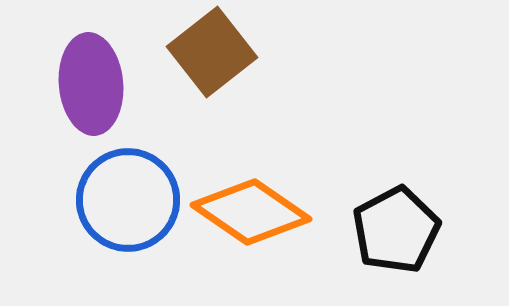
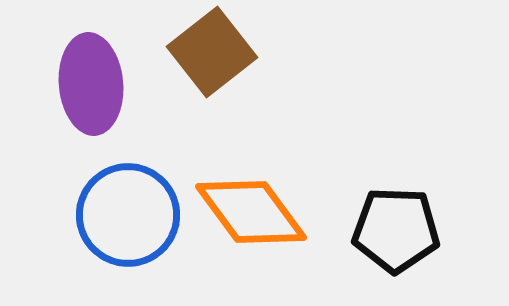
blue circle: moved 15 px down
orange diamond: rotated 19 degrees clockwise
black pentagon: rotated 30 degrees clockwise
